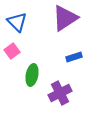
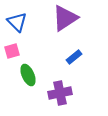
pink square: rotated 21 degrees clockwise
blue rectangle: rotated 21 degrees counterclockwise
green ellipse: moved 4 px left; rotated 35 degrees counterclockwise
purple cross: rotated 15 degrees clockwise
